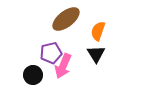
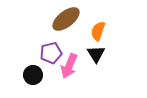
pink arrow: moved 6 px right
